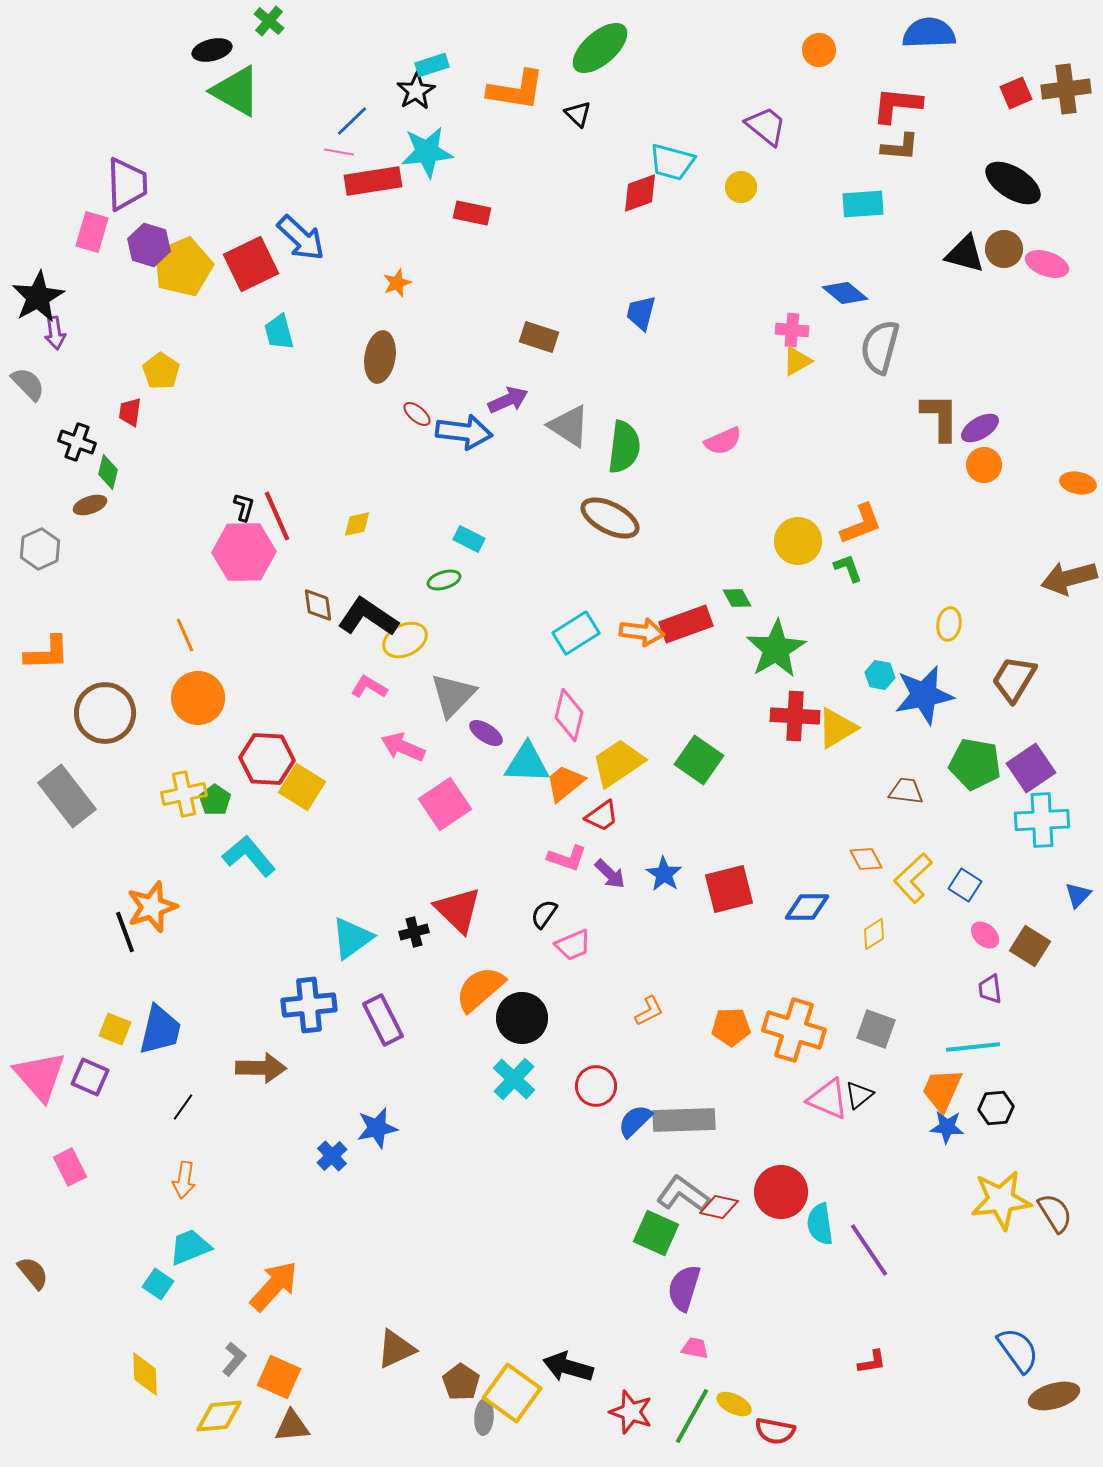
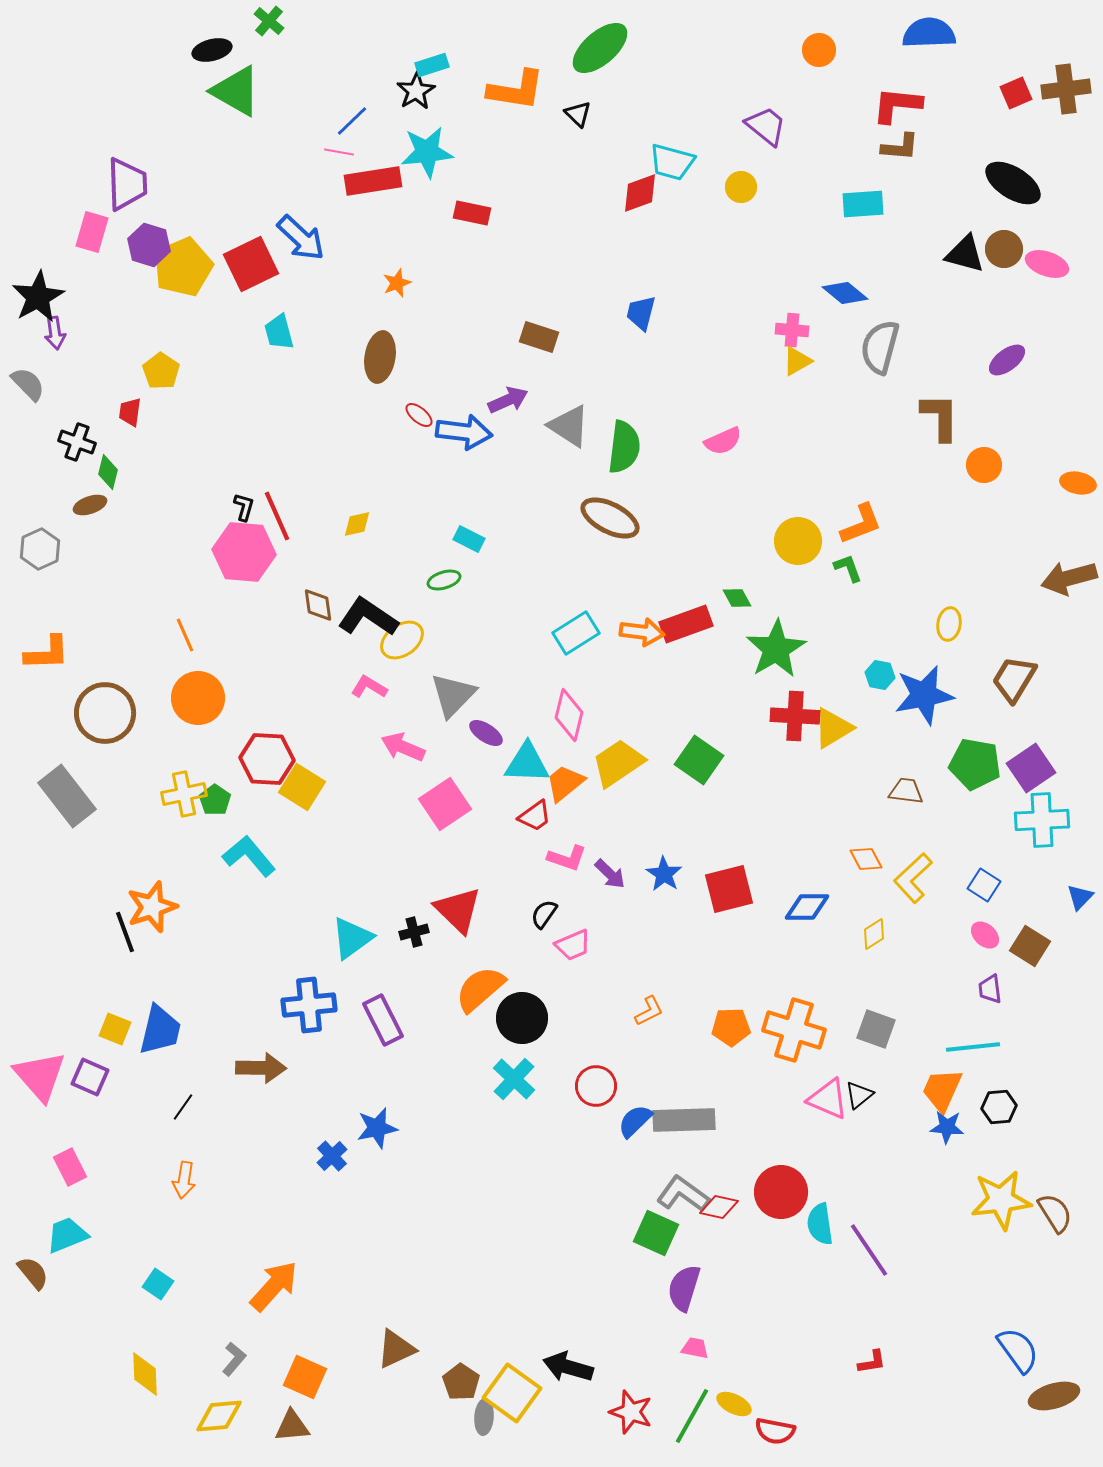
red ellipse at (417, 414): moved 2 px right, 1 px down
purple ellipse at (980, 428): moved 27 px right, 68 px up; rotated 6 degrees counterclockwise
pink hexagon at (244, 552): rotated 6 degrees clockwise
yellow ellipse at (405, 640): moved 3 px left; rotated 9 degrees counterclockwise
yellow triangle at (837, 728): moved 4 px left
red trapezoid at (602, 816): moved 67 px left
blue square at (965, 885): moved 19 px right
blue triangle at (1078, 895): moved 2 px right, 2 px down
black hexagon at (996, 1108): moved 3 px right, 1 px up
cyan trapezoid at (190, 1247): moved 123 px left, 12 px up
orange square at (279, 1377): moved 26 px right
